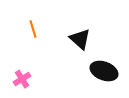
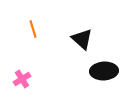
black triangle: moved 2 px right
black ellipse: rotated 24 degrees counterclockwise
